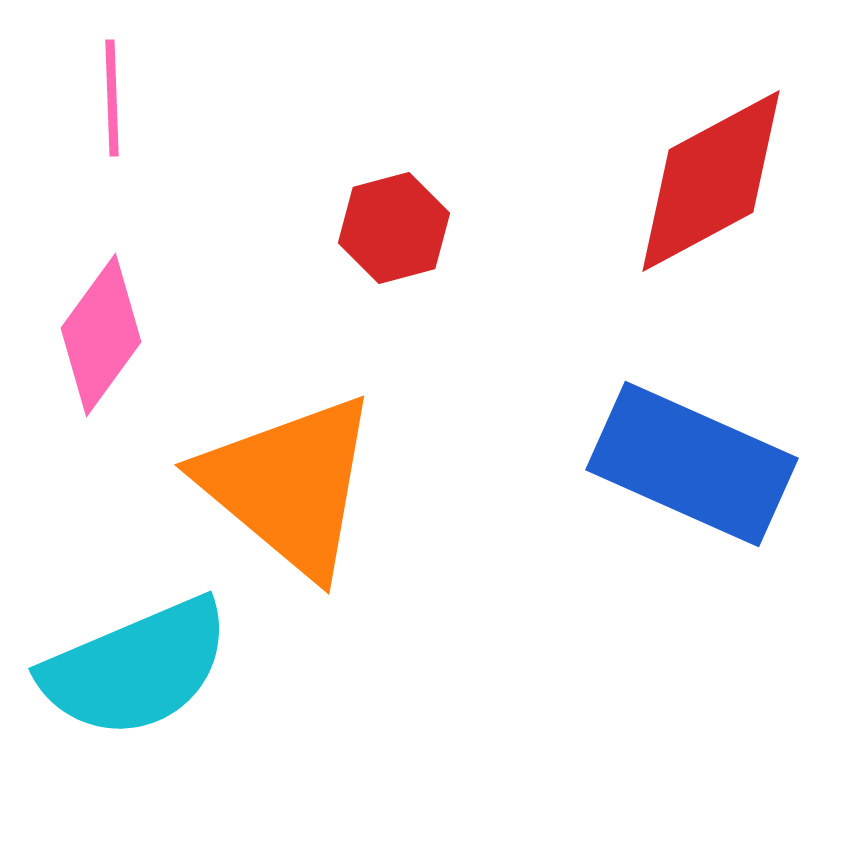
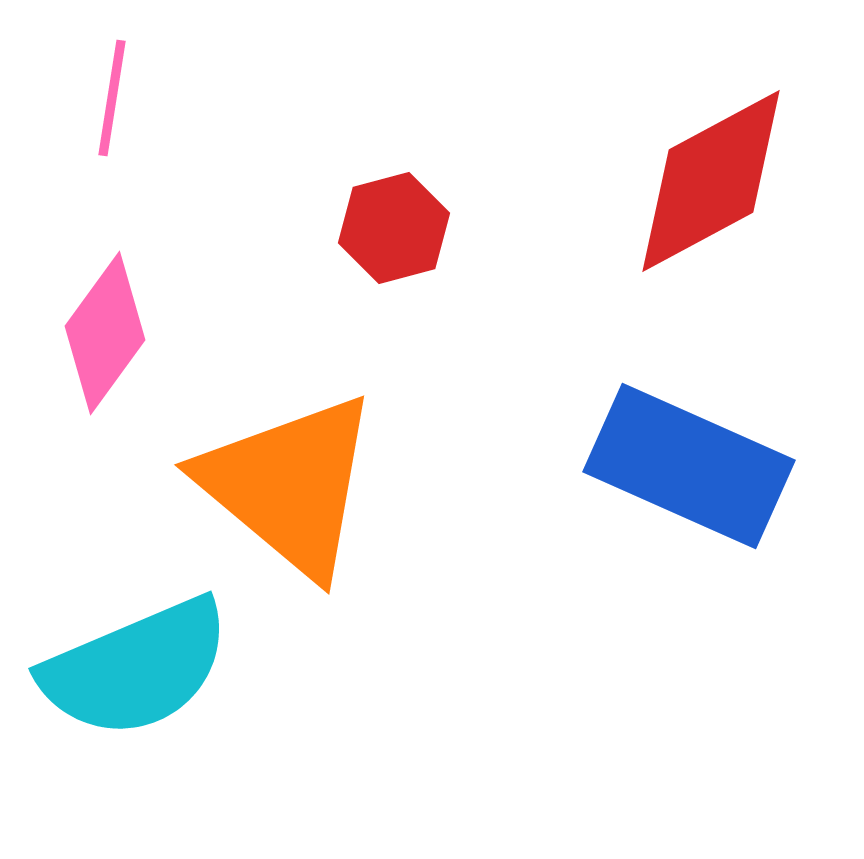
pink line: rotated 11 degrees clockwise
pink diamond: moved 4 px right, 2 px up
blue rectangle: moved 3 px left, 2 px down
